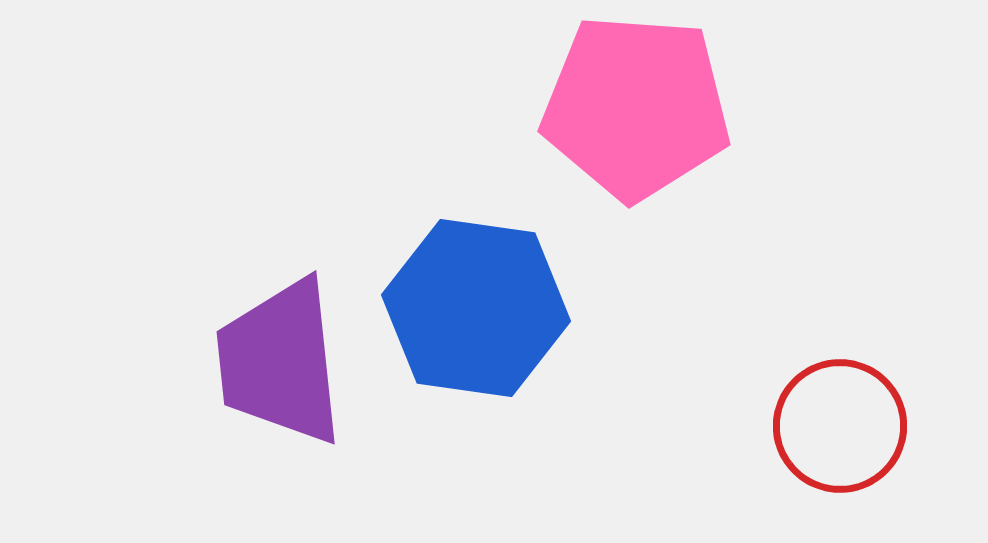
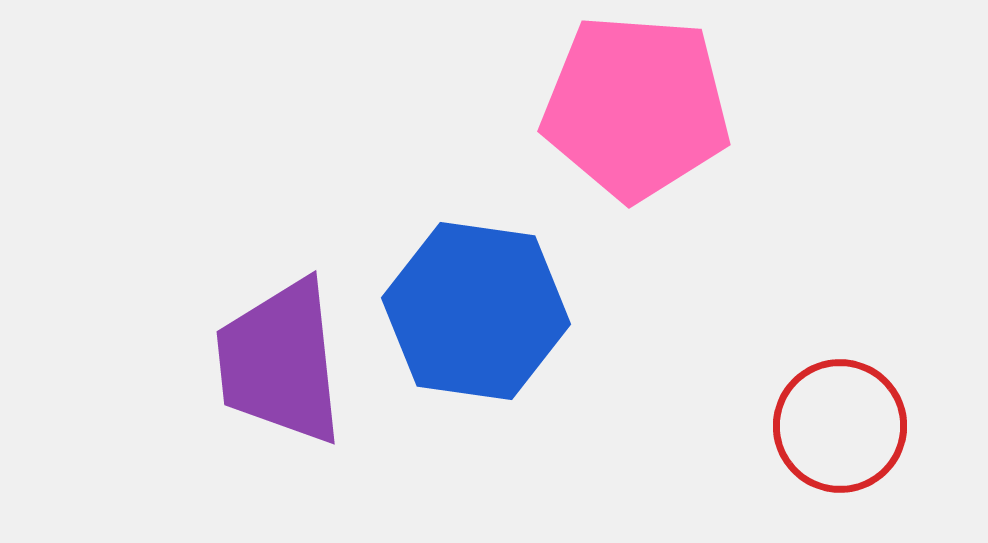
blue hexagon: moved 3 px down
